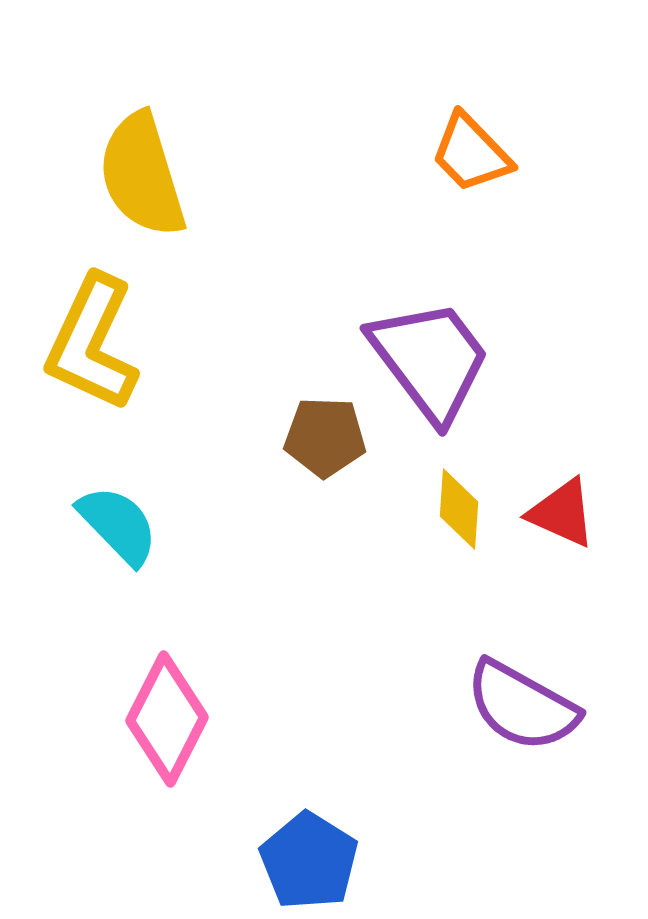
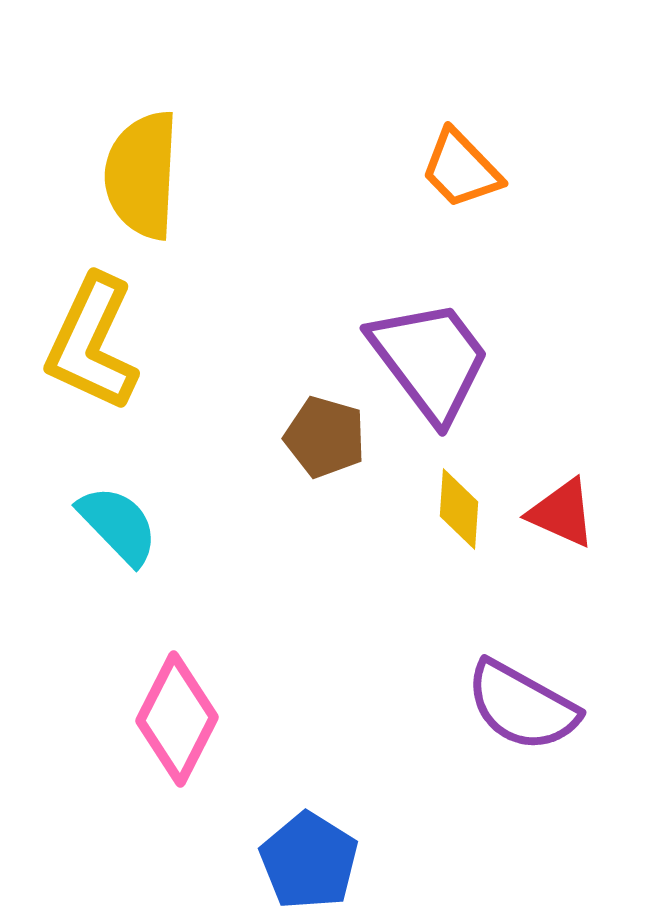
orange trapezoid: moved 10 px left, 16 px down
yellow semicircle: rotated 20 degrees clockwise
brown pentagon: rotated 14 degrees clockwise
pink diamond: moved 10 px right
